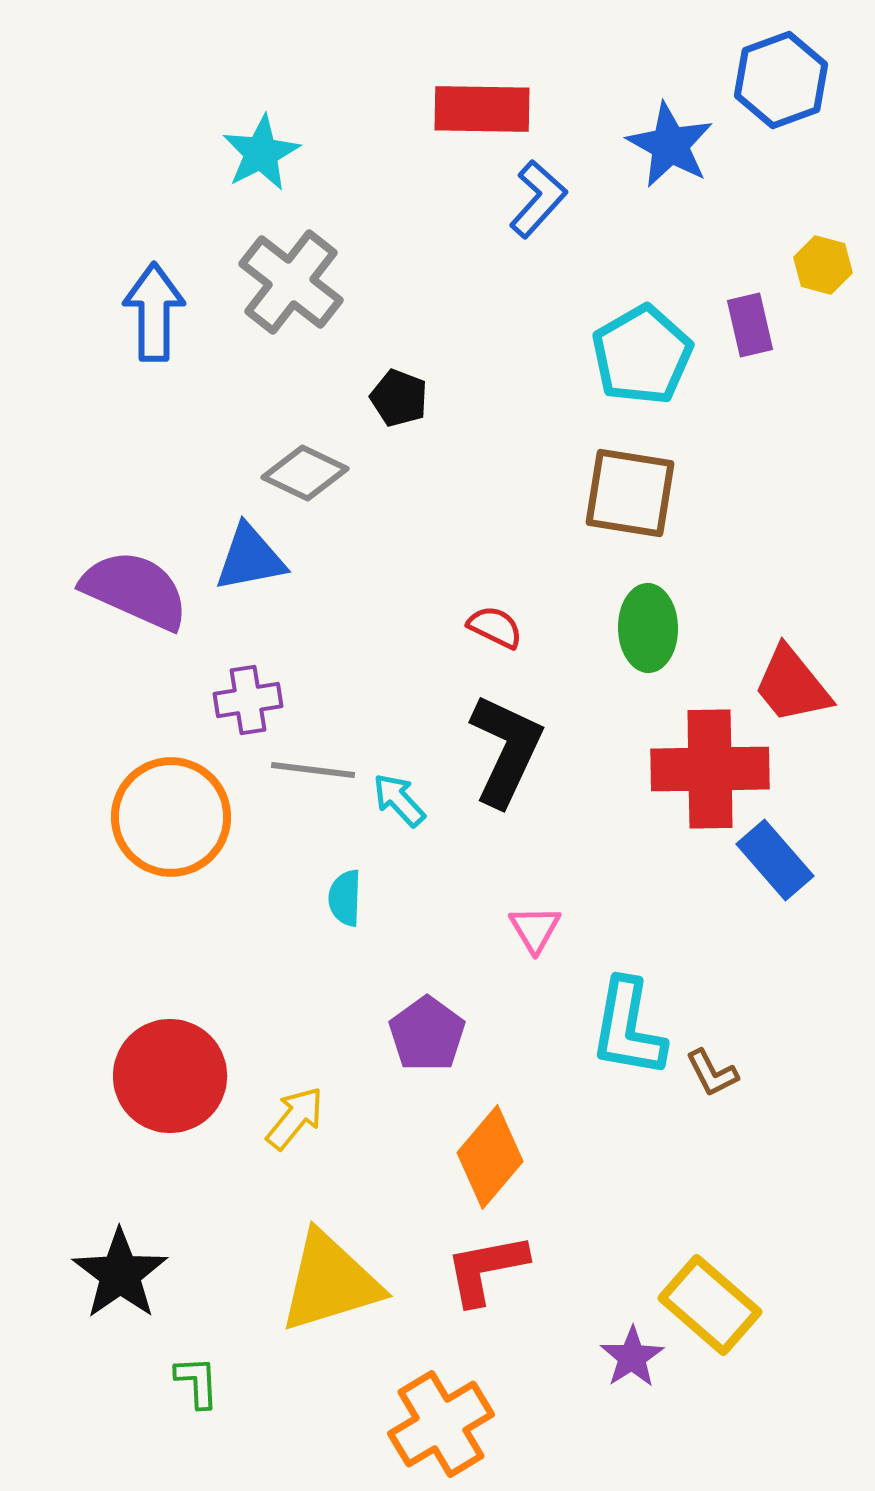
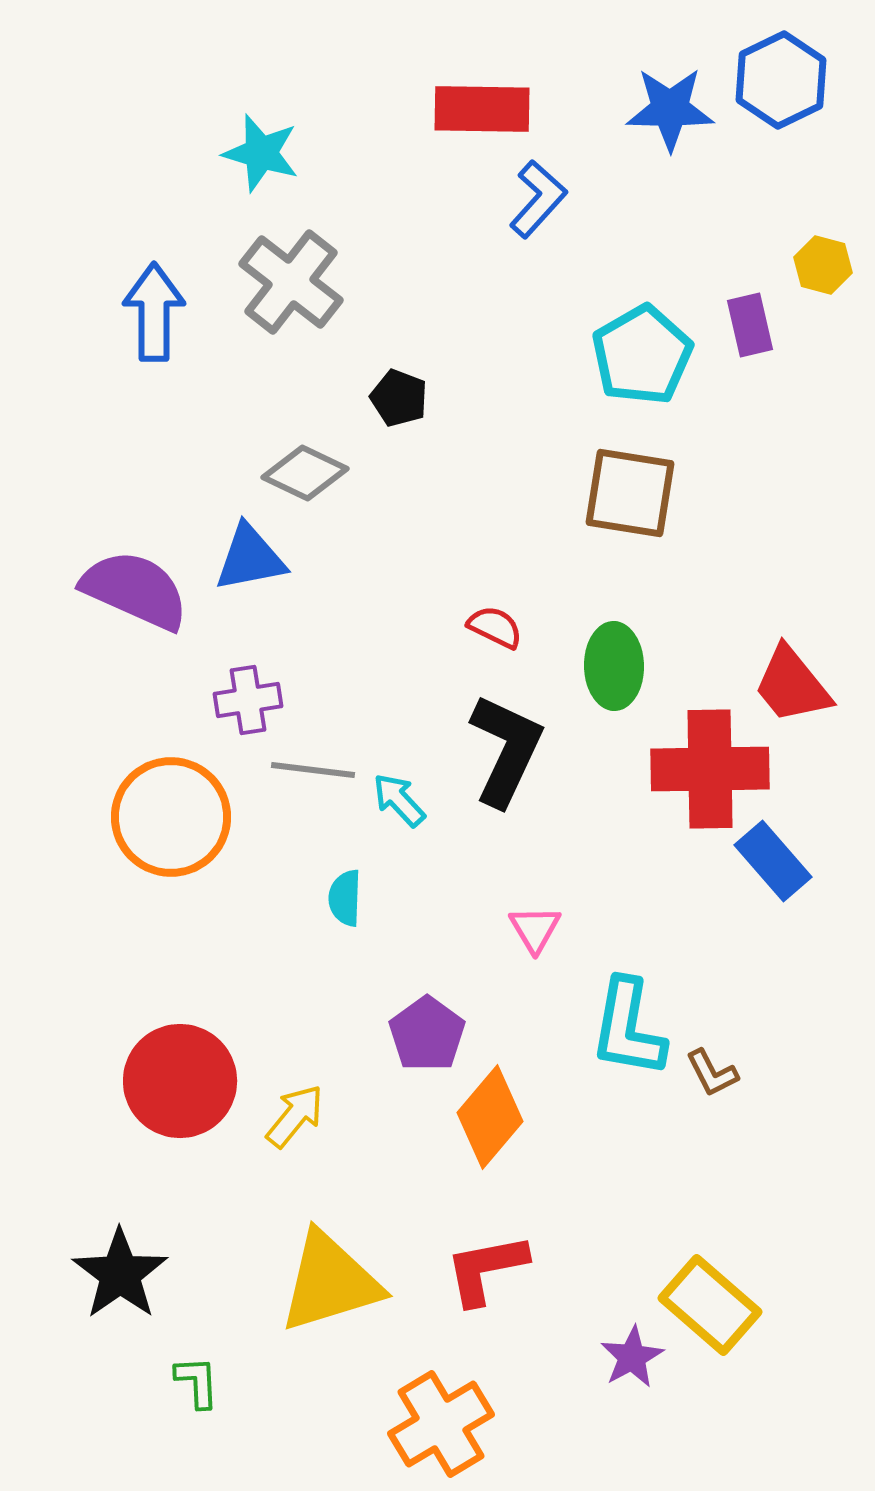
blue hexagon: rotated 6 degrees counterclockwise
blue star: moved 36 px up; rotated 28 degrees counterclockwise
cyan star: rotated 28 degrees counterclockwise
green ellipse: moved 34 px left, 38 px down
blue rectangle: moved 2 px left, 1 px down
red circle: moved 10 px right, 5 px down
yellow arrow: moved 2 px up
orange diamond: moved 40 px up
purple star: rotated 4 degrees clockwise
